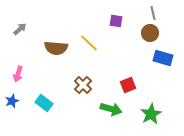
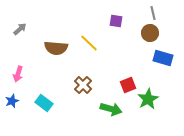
green star: moved 3 px left, 15 px up
